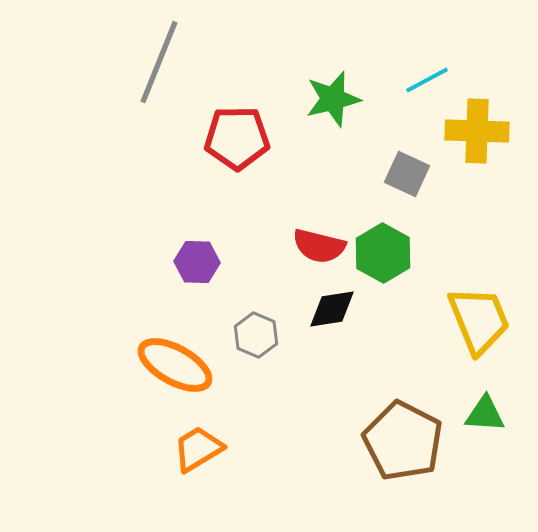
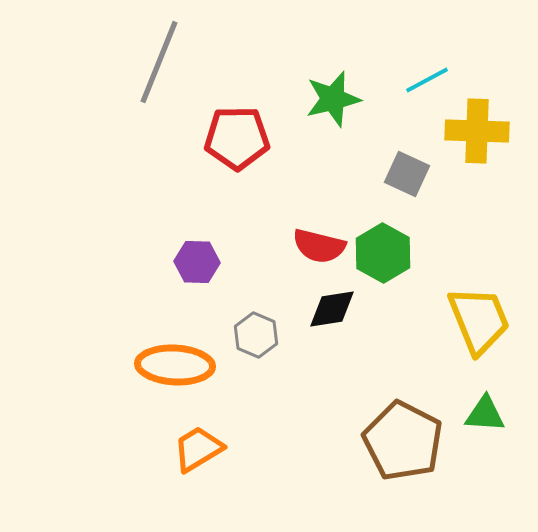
orange ellipse: rotated 26 degrees counterclockwise
